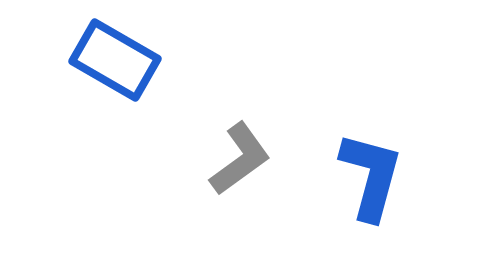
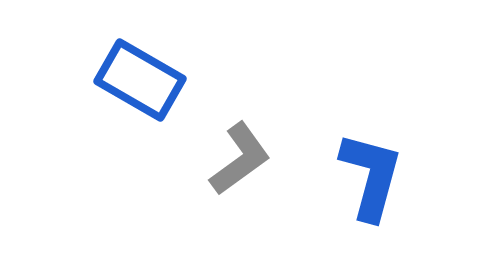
blue rectangle: moved 25 px right, 20 px down
